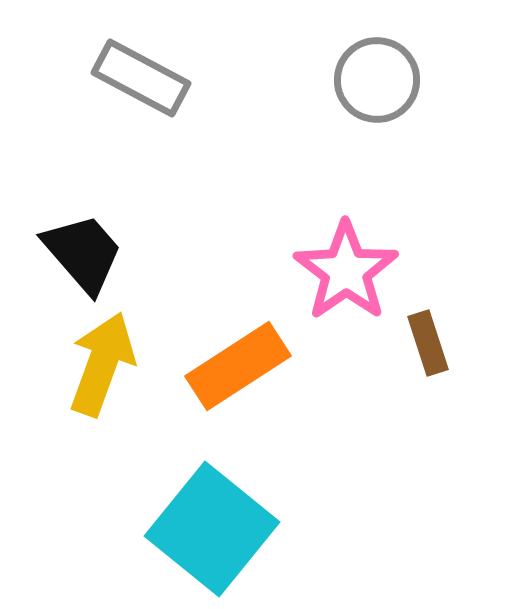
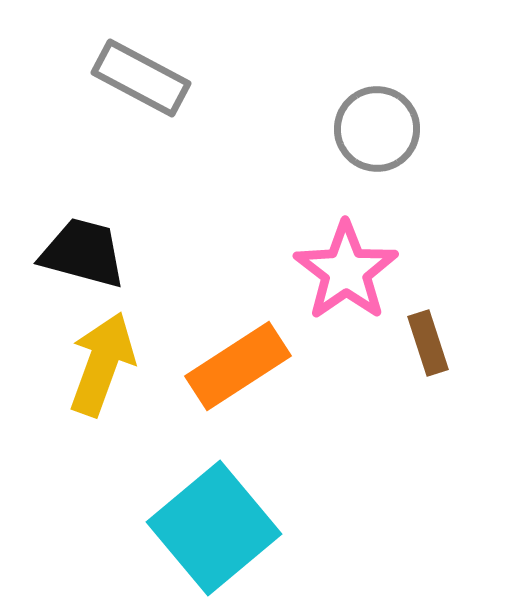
gray circle: moved 49 px down
black trapezoid: rotated 34 degrees counterclockwise
cyan square: moved 2 px right, 1 px up; rotated 11 degrees clockwise
